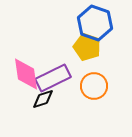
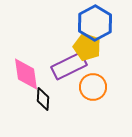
blue hexagon: rotated 12 degrees clockwise
purple rectangle: moved 16 px right, 12 px up
orange circle: moved 1 px left, 1 px down
black diamond: rotated 70 degrees counterclockwise
